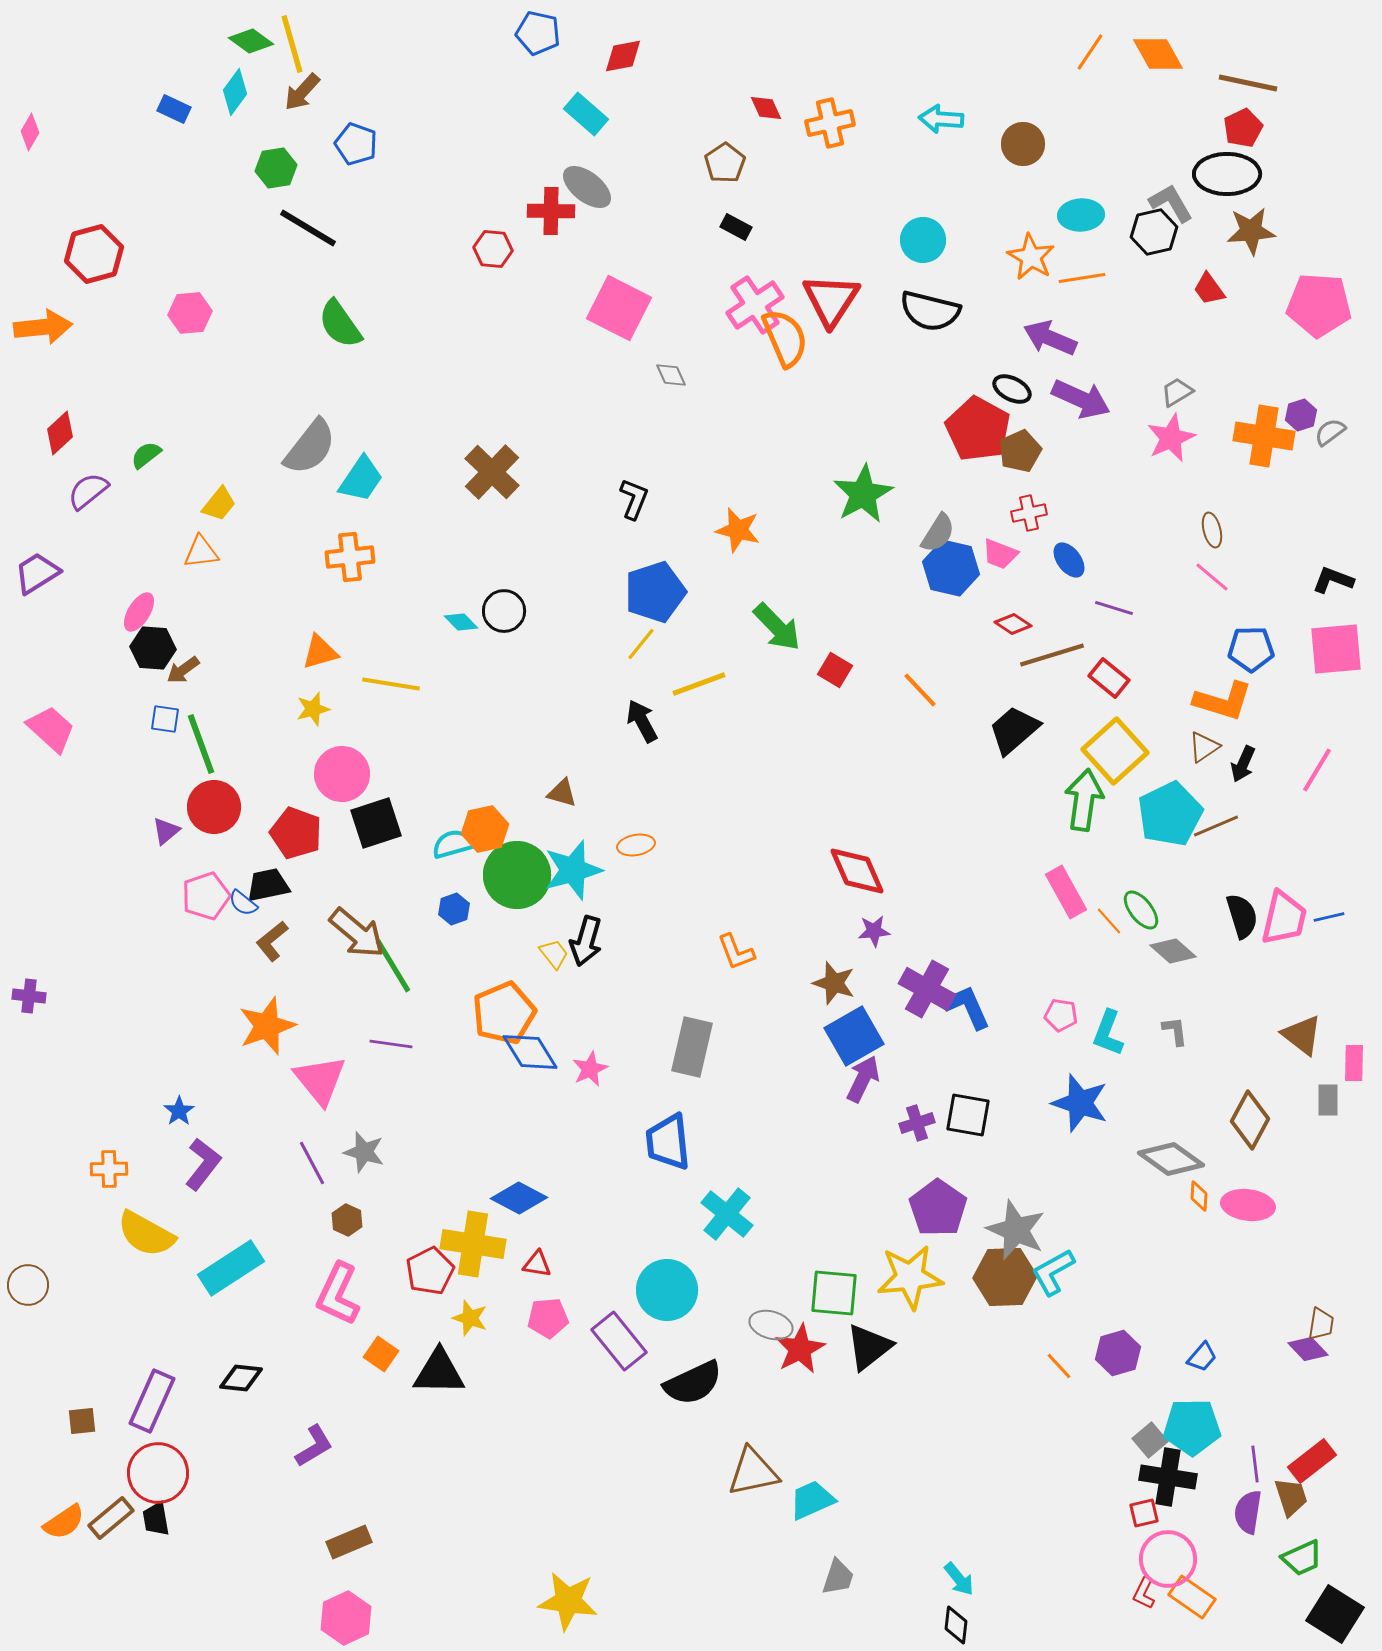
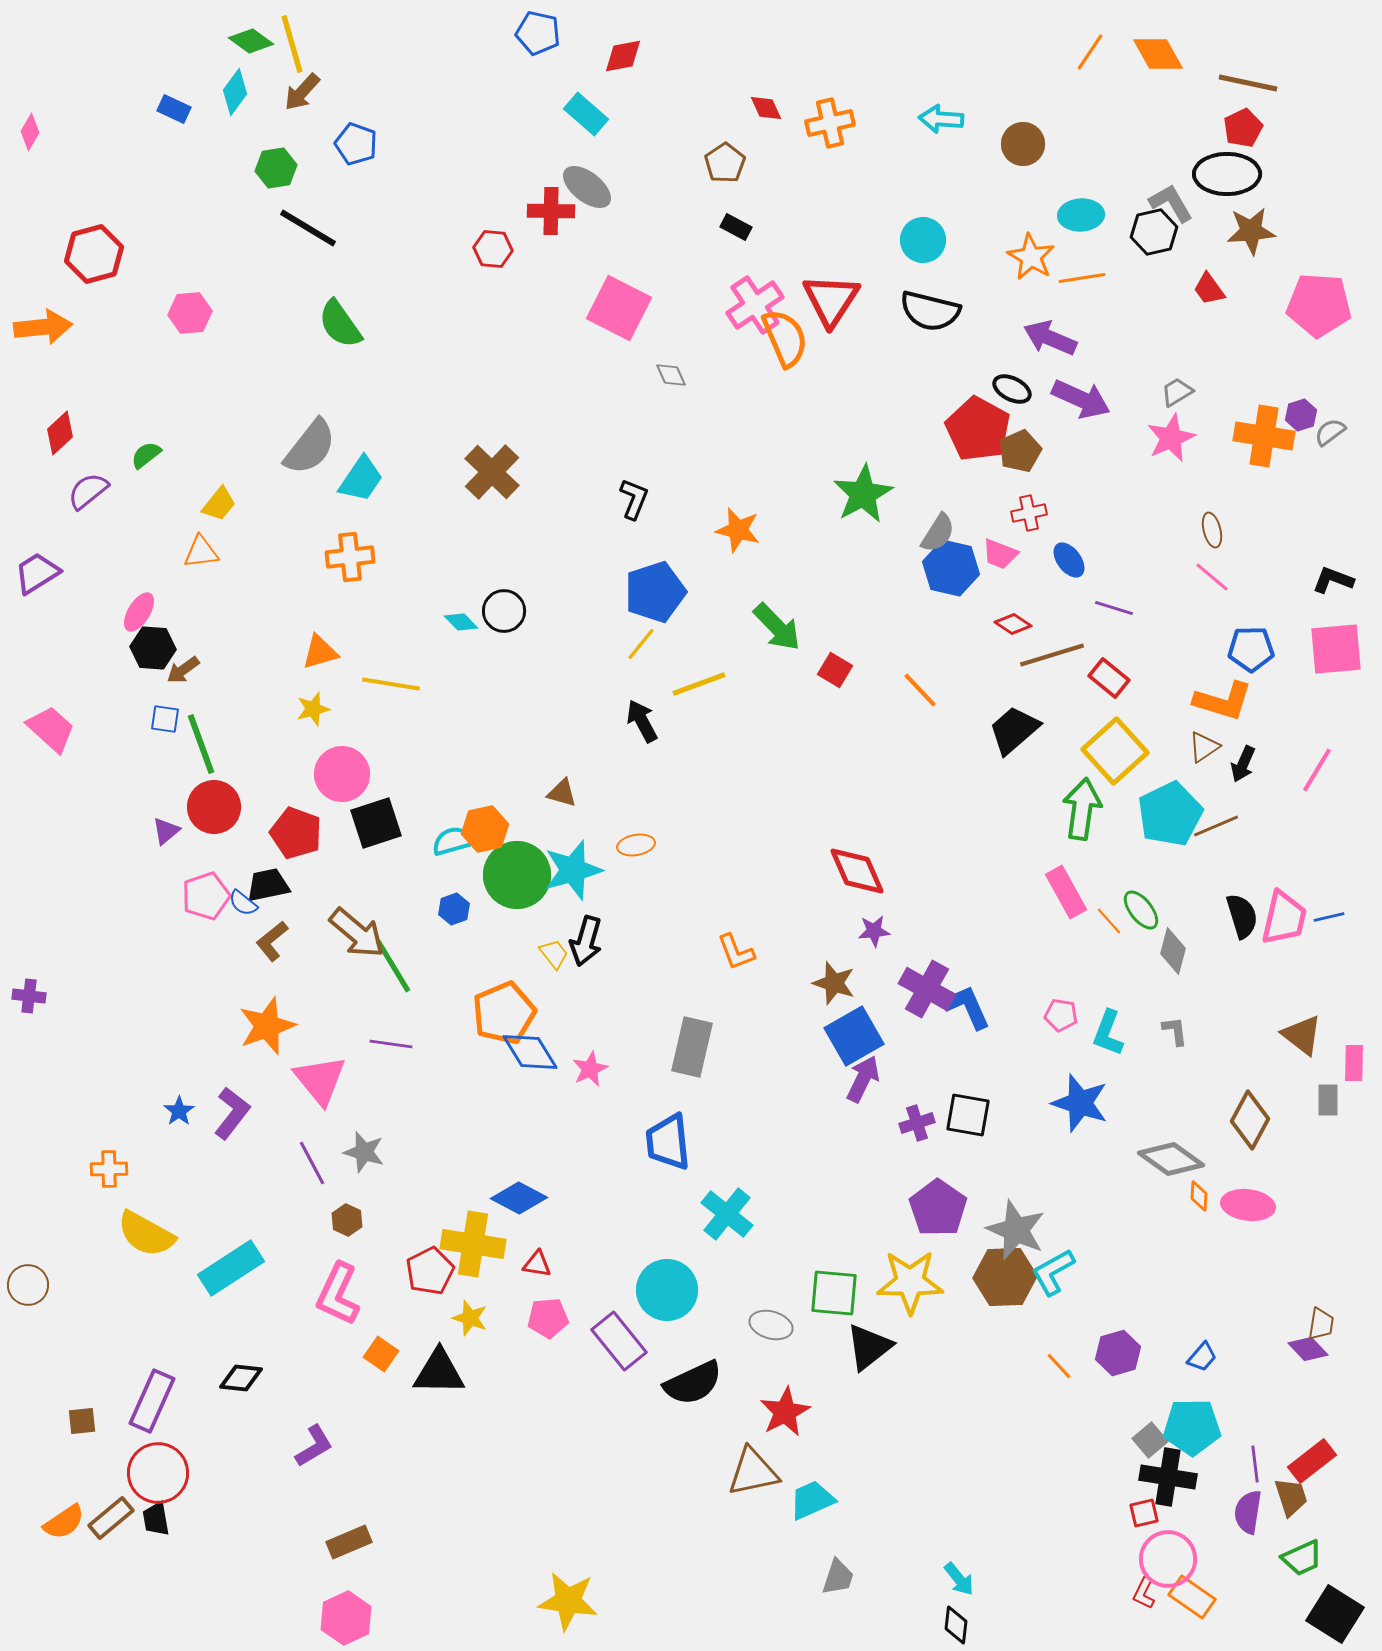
green arrow at (1084, 800): moved 2 px left, 9 px down
cyan semicircle at (453, 844): moved 3 px up
gray diamond at (1173, 951): rotated 63 degrees clockwise
purple L-shape at (203, 1164): moved 29 px right, 51 px up
yellow star at (910, 1277): moved 5 px down; rotated 6 degrees clockwise
red star at (800, 1349): moved 15 px left, 63 px down
